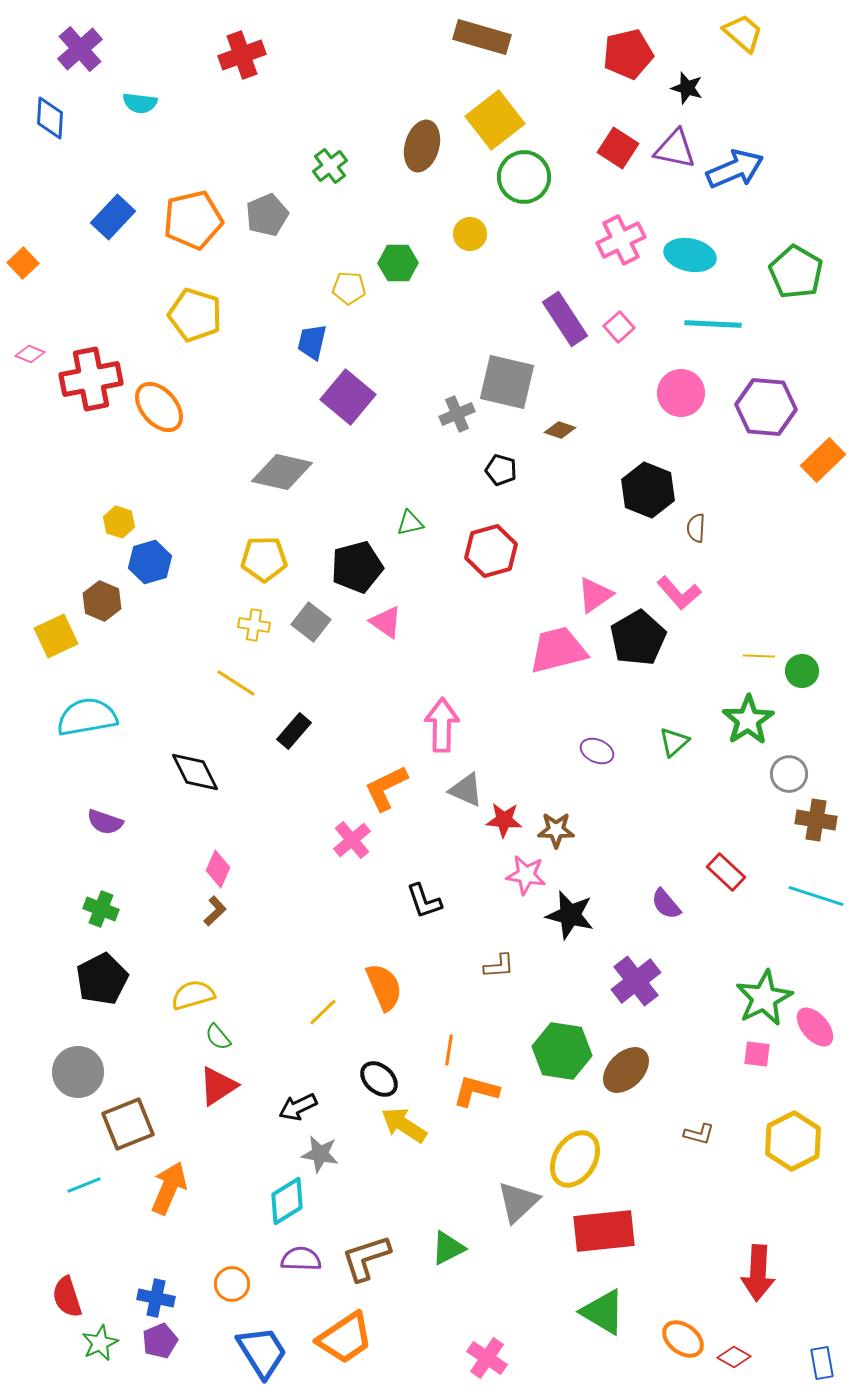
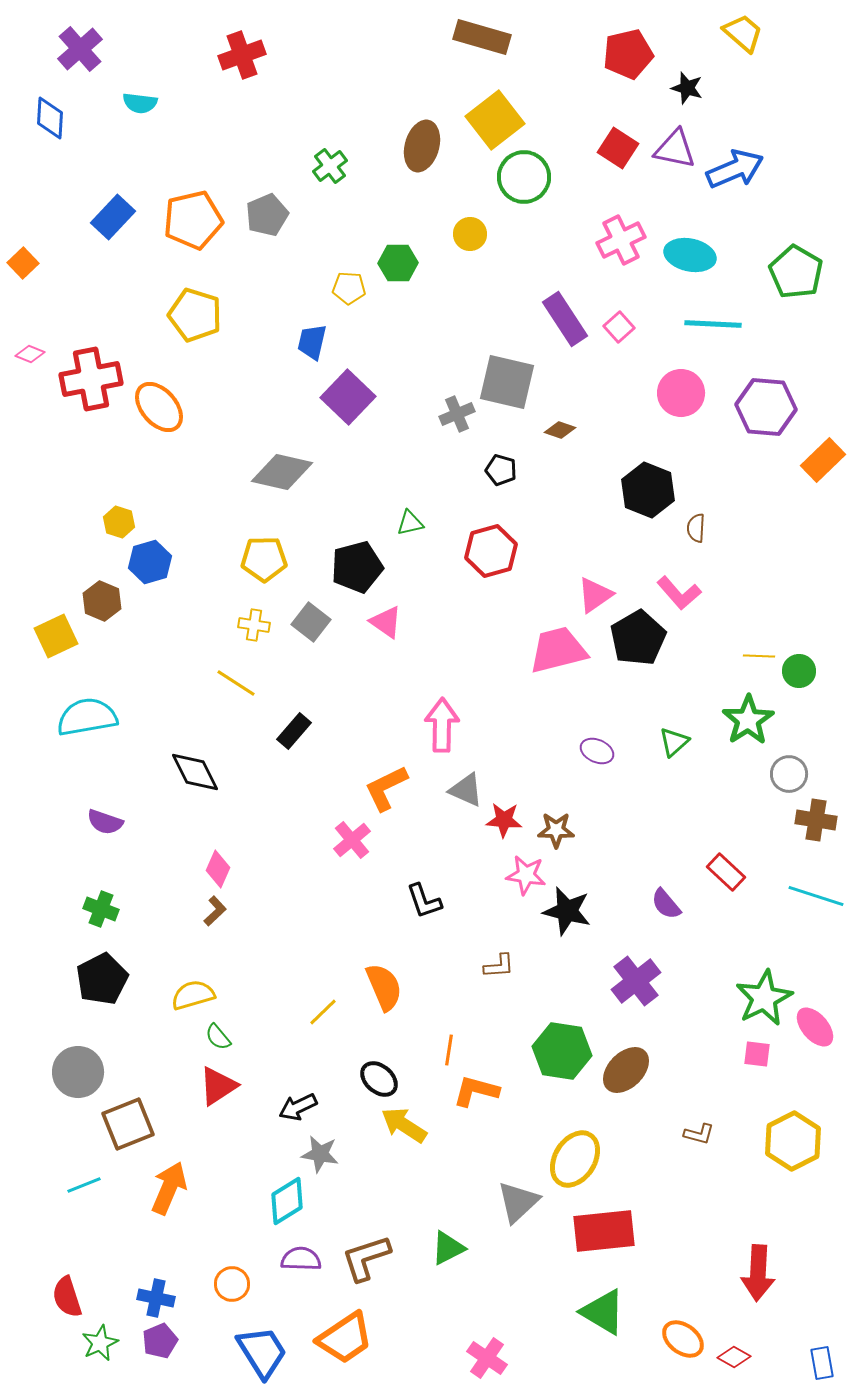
purple square at (348, 397): rotated 4 degrees clockwise
green circle at (802, 671): moved 3 px left
black star at (570, 915): moved 3 px left, 4 px up
